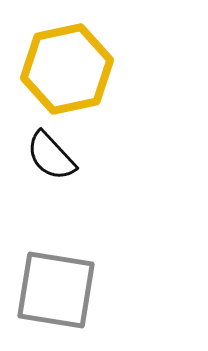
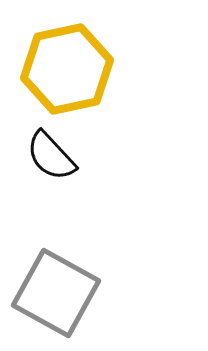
gray square: moved 3 px down; rotated 20 degrees clockwise
